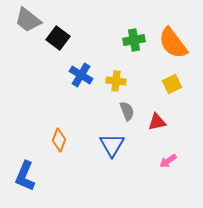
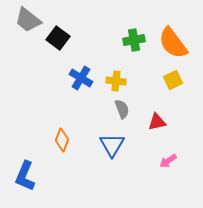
blue cross: moved 3 px down
yellow square: moved 1 px right, 4 px up
gray semicircle: moved 5 px left, 2 px up
orange diamond: moved 3 px right
